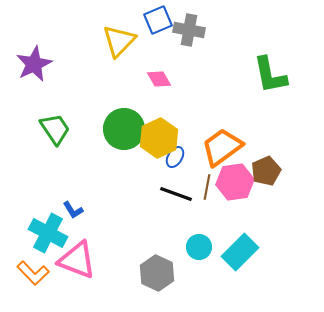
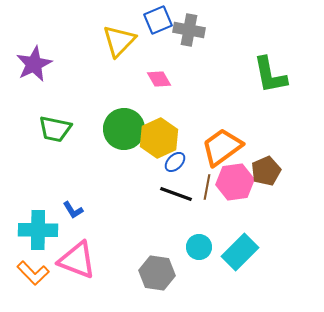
green trapezoid: rotated 136 degrees clockwise
blue ellipse: moved 5 px down; rotated 15 degrees clockwise
cyan cross: moved 10 px left, 3 px up; rotated 27 degrees counterclockwise
gray hexagon: rotated 16 degrees counterclockwise
